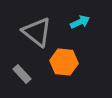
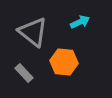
gray triangle: moved 4 px left
gray rectangle: moved 2 px right, 1 px up
